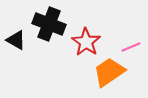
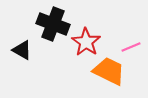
black cross: moved 4 px right
black triangle: moved 6 px right, 10 px down
orange trapezoid: moved 1 px up; rotated 60 degrees clockwise
